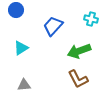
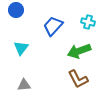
cyan cross: moved 3 px left, 3 px down
cyan triangle: rotated 21 degrees counterclockwise
